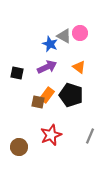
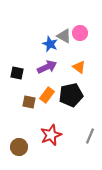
black pentagon: rotated 30 degrees counterclockwise
brown square: moved 9 px left
